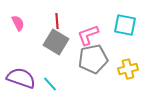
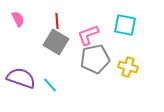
pink semicircle: moved 4 px up
gray pentagon: moved 2 px right
yellow cross: moved 2 px up; rotated 30 degrees clockwise
cyan line: moved 1 px down
